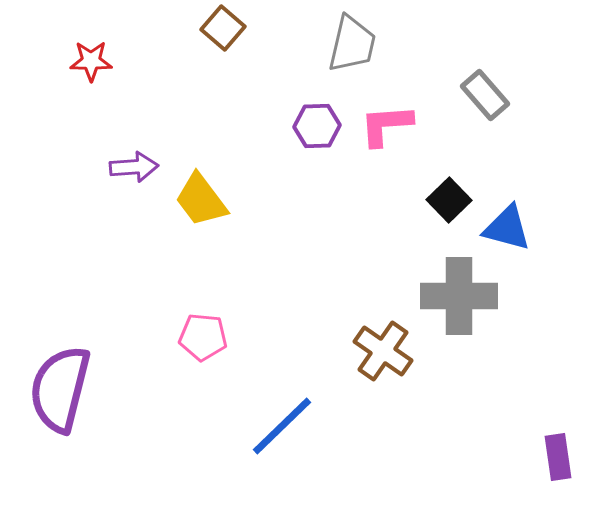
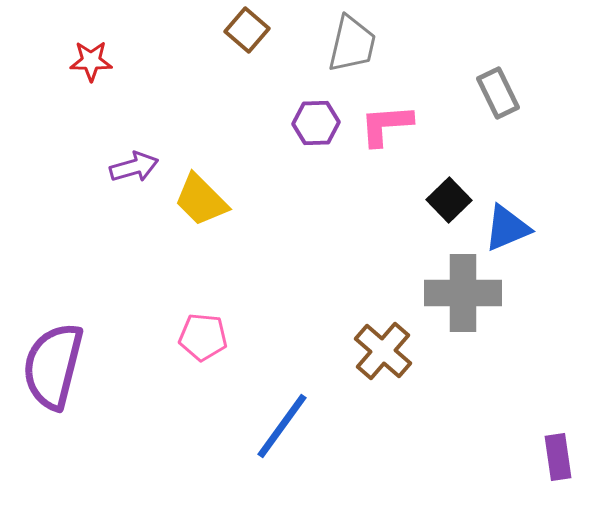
brown square: moved 24 px right, 2 px down
gray rectangle: moved 13 px right, 2 px up; rotated 15 degrees clockwise
purple hexagon: moved 1 px left, 3 px up
purple arrow: rotated 12 degrees counterclockwise
yellow trapezoid: rotated 8 degrees counterclockwise
blue triangle: rotated 38 degrees counterclockwise
gray cross: moved 4 px right, 3 px up
brown cross: rotated 6 degrees clockwise
purple semicircle: moved 7 px left, 23 px up
blue line: rotated 10 degrees counterclockwise
